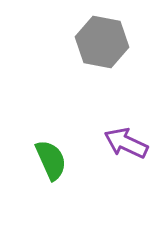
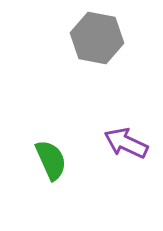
gray hexagon: moved 5 px left, 4 px up
